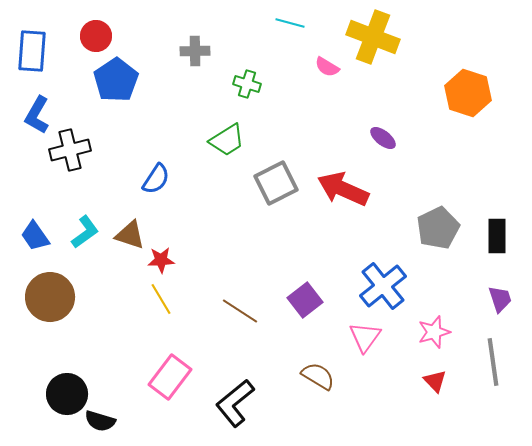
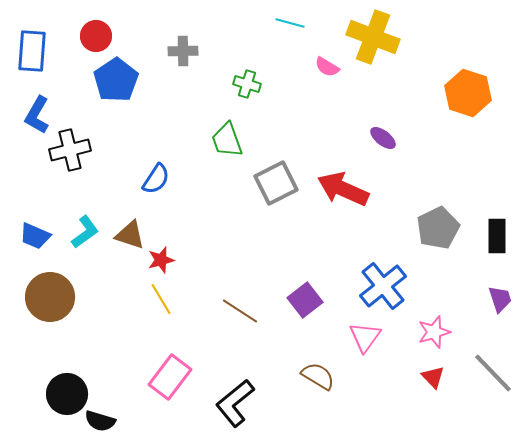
gray cross: moved 12 px left
green trapezoid: rotated 102 degrees clockwise
blue trapezoid: rotated 32 degrees counterclockwise
red star: rotated 12 degrees counterclockwise
gray line: moved 11 px down; rotated 36 degrees counterclockwise
red triangle: moved 2 px left, 4 px up
